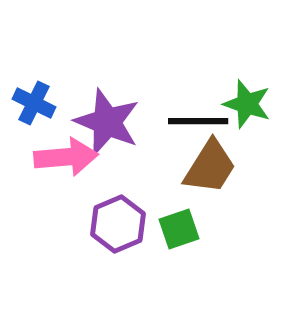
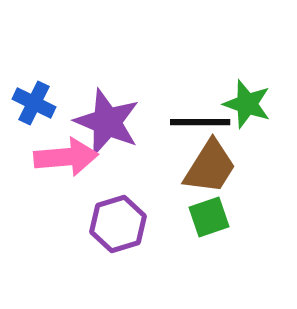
black line: moved 2 px right, 1 px down
purple hexagon: rotated 6 degrees clockwise
green square: moved 30 px right, 12 px up
